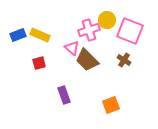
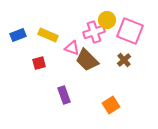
pink cross: moved 5 px right, 2 px down
yellow rectangle: moved 8 px right
pink triangle: rotated 21 degrees counterclockwise
brown cross: rotated 16 degrees clockwise
orange square: rotated 12 degrees counterclockwise
